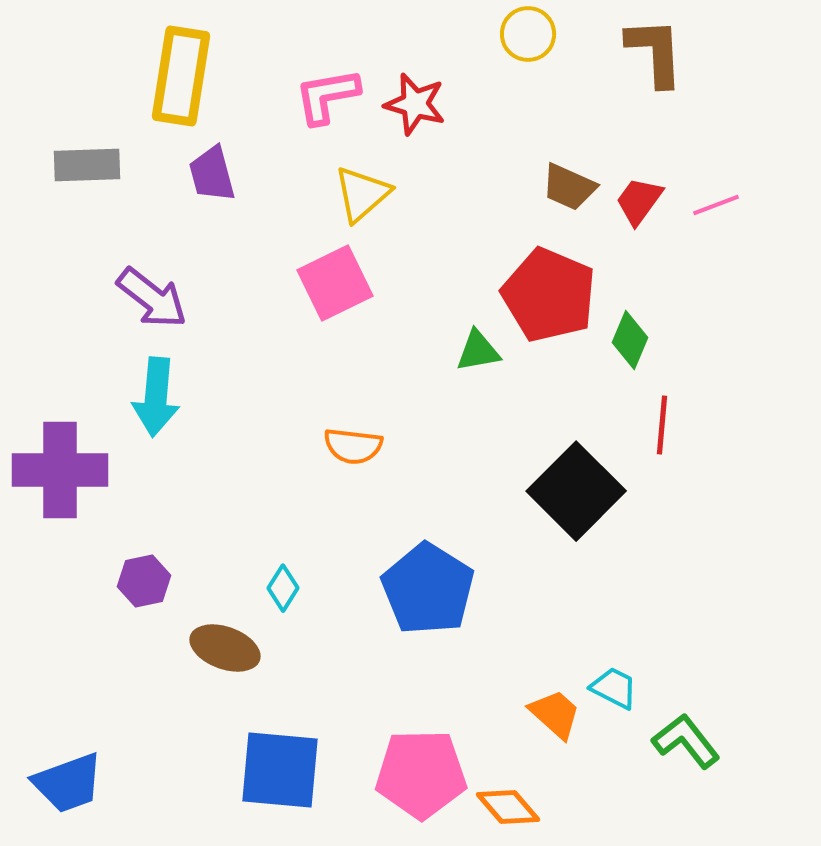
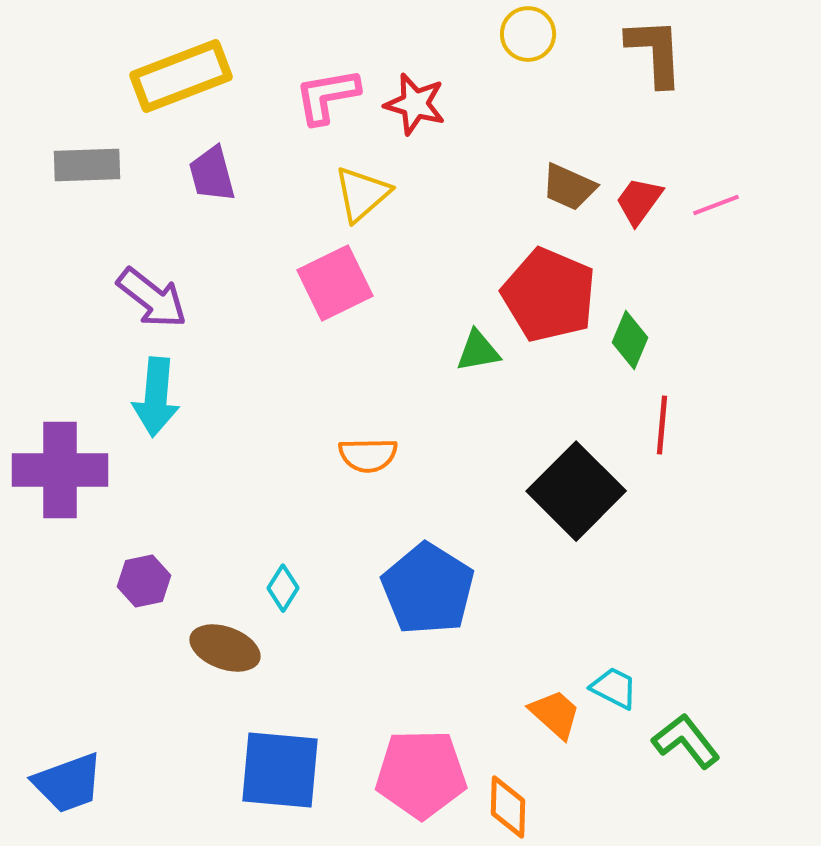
yellow rectangle: rotated 60 degrees clockwise
orange semicircle: moved 15 px right, 9 px down; rotated 8 degrees counterclockwise
orange diamond: rotated 42 degrees clockwise
